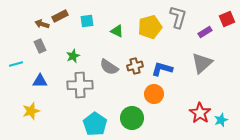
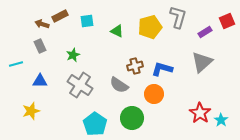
red square: moved 2 px down
green star: moved 1 px up
gray triangle: moved 1 px up
gray semicircle: moved 10 px right, 18 px down
gray cross: rotated 35 degrees clockwise
cyan star: rotated 16 degrees counterclockwise
